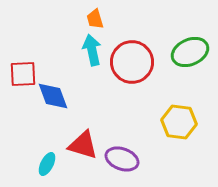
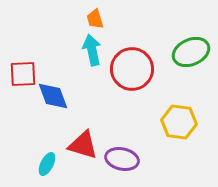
green ellipse: moved 1 px right
red circle: moved 7 px down
purple ellipse: rotated 8 degrees counterclockwise
